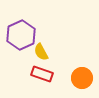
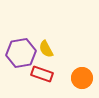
purple hexagon: moved 18 px down; rotated 16 degrees clockwise
yellow semicircle: moved 5 px right, 3 px up
